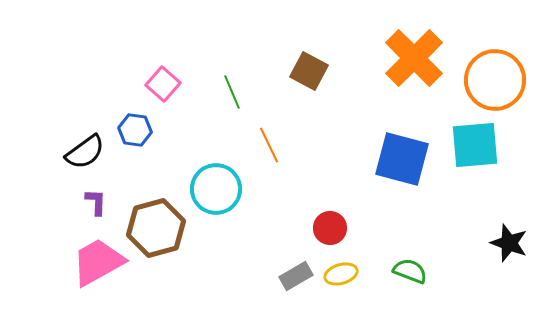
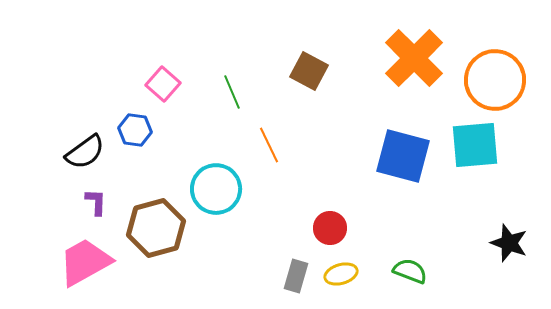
blue square: moved 1 px right, 3 px up
pink trapezoid: moved 13 px left
gray rectangle: rotated 44 degrees counterclockwise
